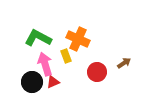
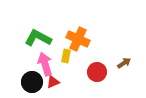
yellow rectangle: rotated 32 degrees clockwise
